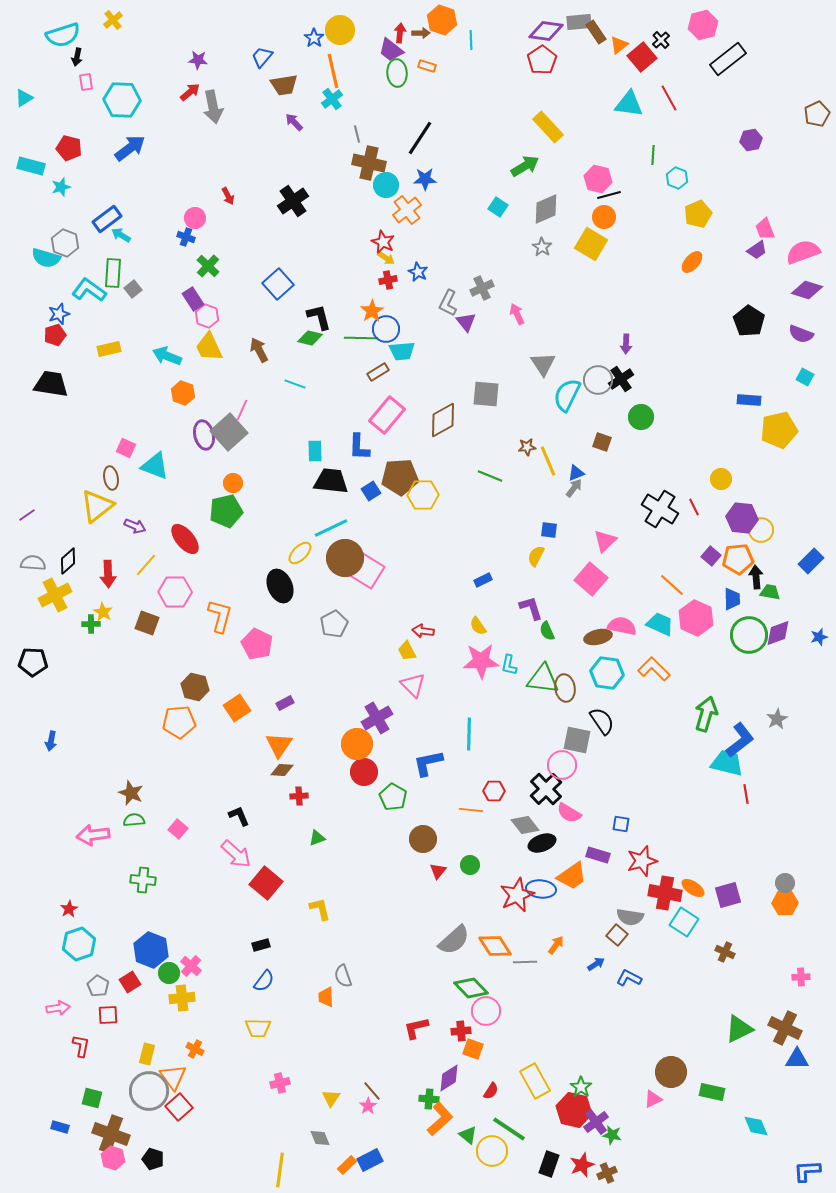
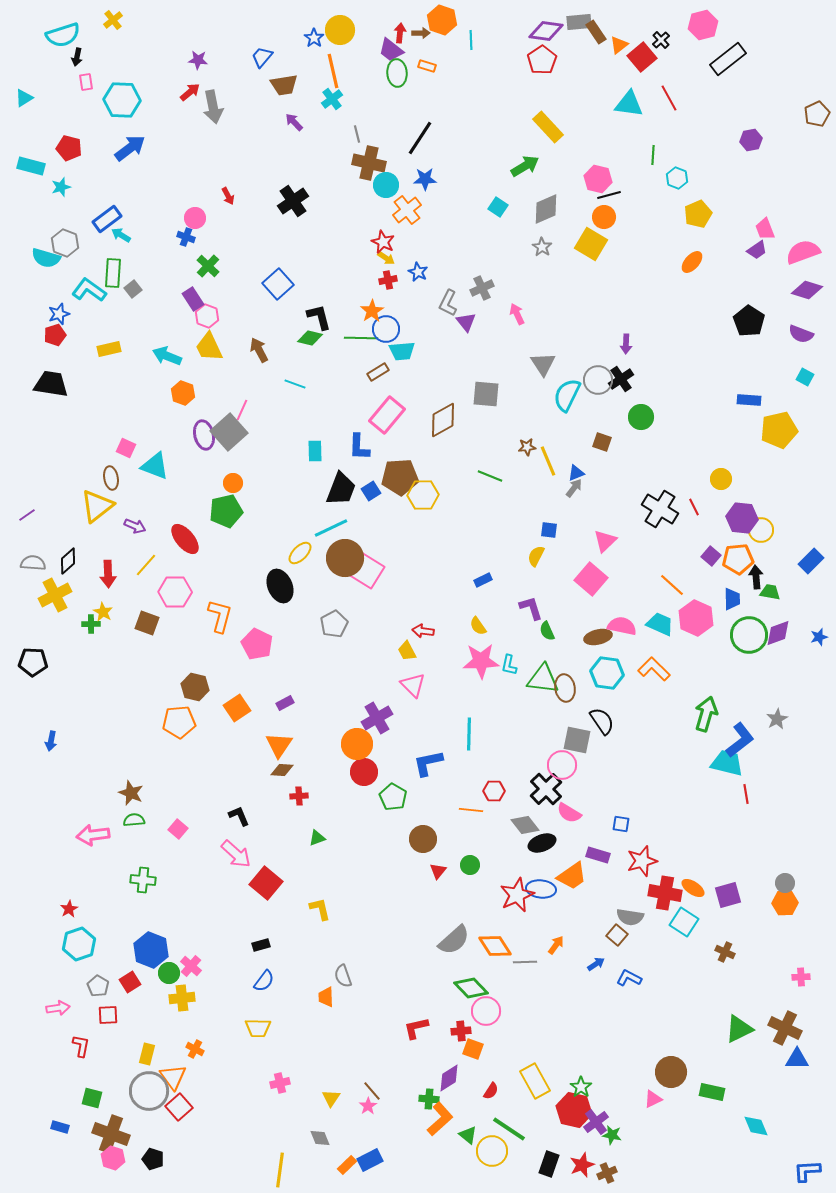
black trapezoid at (331, 481): moved 10 px right, 8 px down; rotated 105 degrees clockwise
